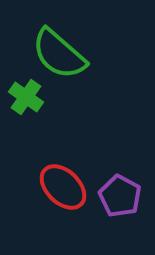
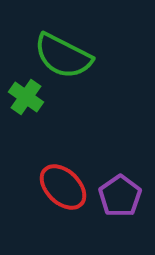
green semicircle: moved 4 px right, 2 px down; rotated 14 degrees counterclockwise
purple pentagon: rotated 9 degrees clockwise
